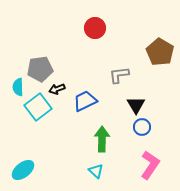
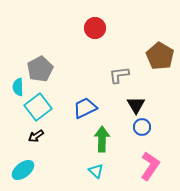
brown pentagon: moved 4 px down
gray pentagon: rotated 20 degrees counterclockwise
black arrow: moved 21 px left, 47 px down; rotated 14 degrees counterclockwise
blue trapezoid: moved 7 px down
pink L-shape: moved 1 px down
